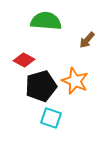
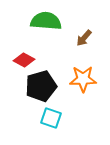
brown arrow: moved 3 px left, 2 px up
orange star: moved 8 px right, 2 px up; rotated 24 degrees counterclockwise
